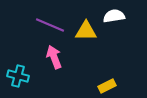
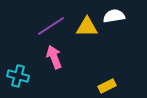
purple line: moved 1 px right, 1 px down; rotated 56 degrees counterclockwise
yellow triangle: moved 1 px right, 4 px up
